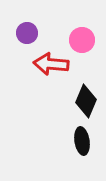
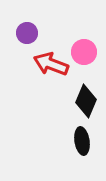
pink circle: moved 2 px right, 12 px down
red arrow: rotated 16 degrees clockwise
